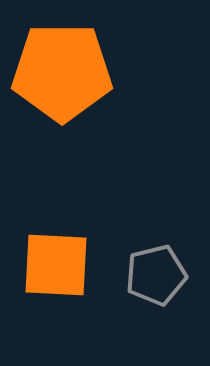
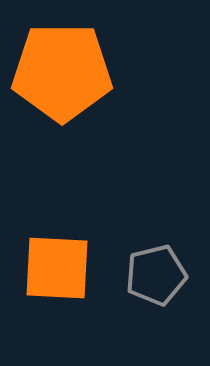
orange square: moved 1 px right, 3 px down
